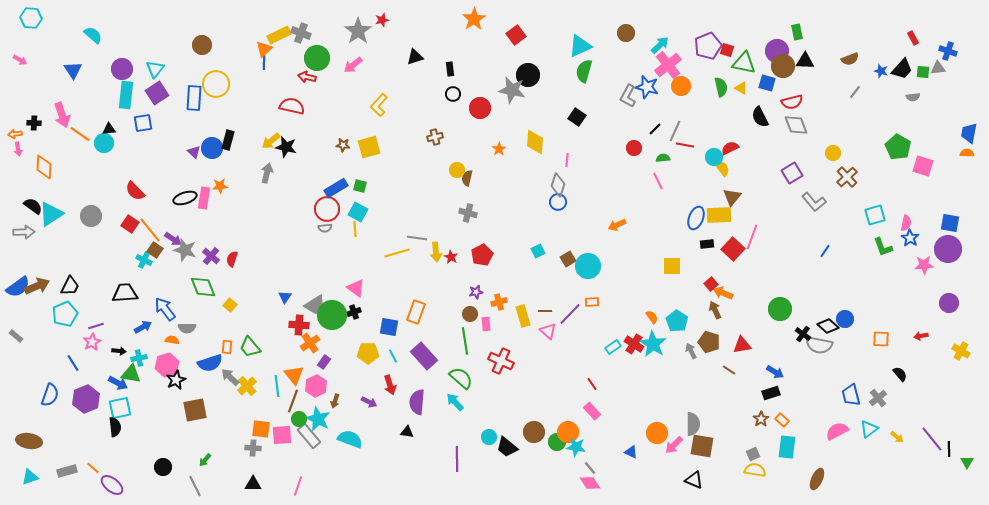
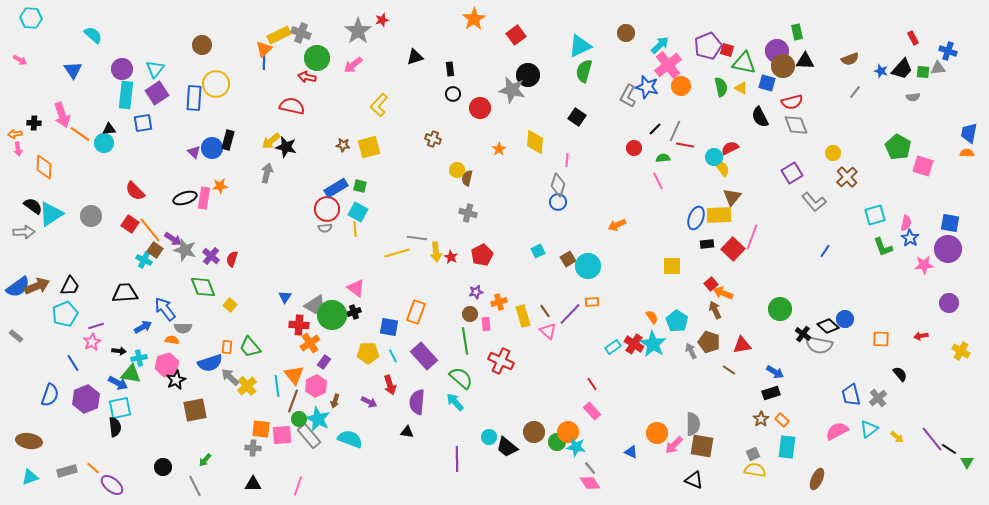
brown cross at (435, 137): moved 2 px left, 2 px down; rotated 35 degrees clockwise
brown line at (545, 311): rotated 56 degrees clockwise
gray semicircle at (187, 328): moved 4 px left
black line at (949, 449): rotated 56 degrees counterclockwise
